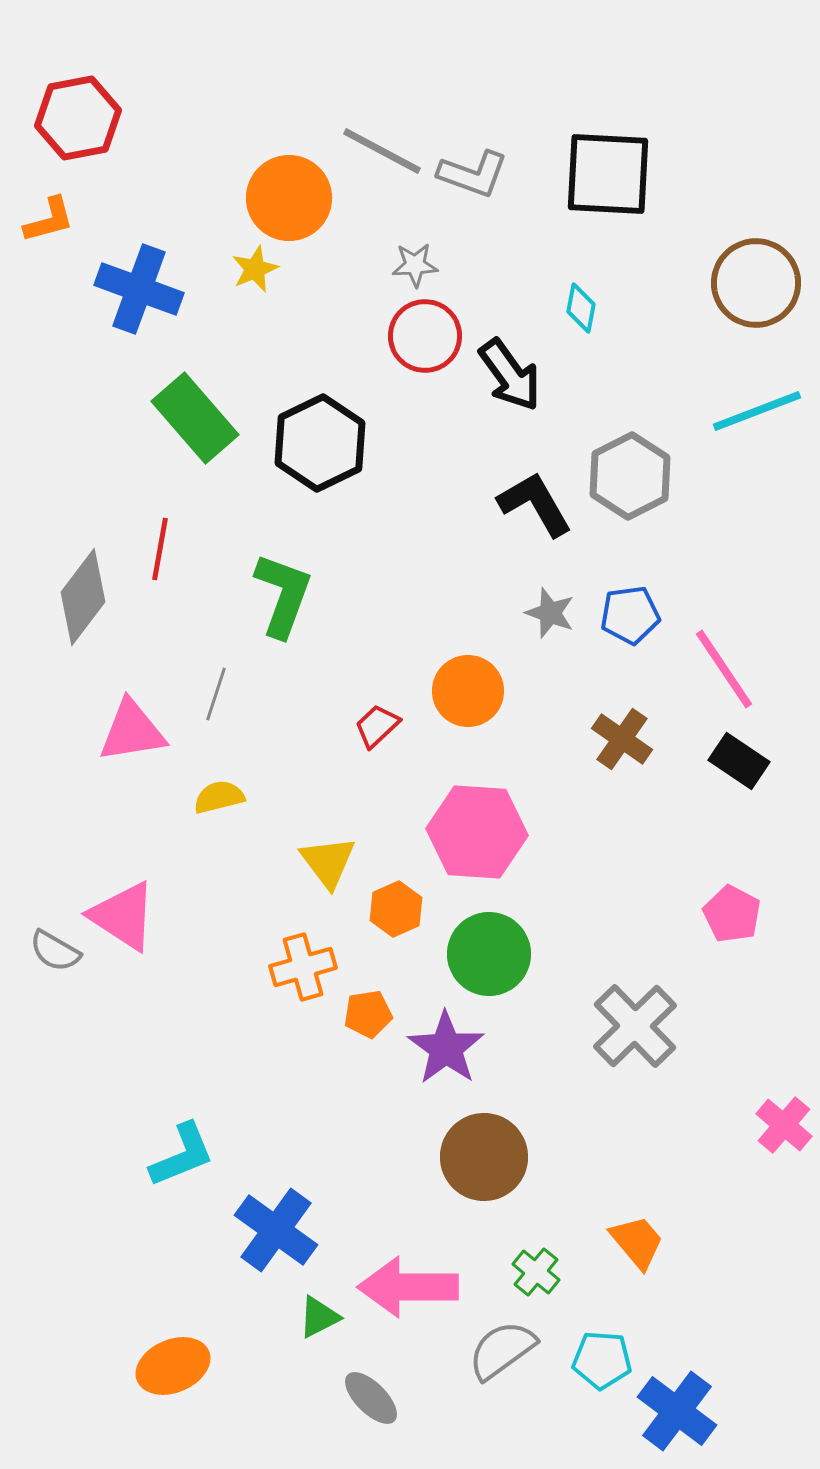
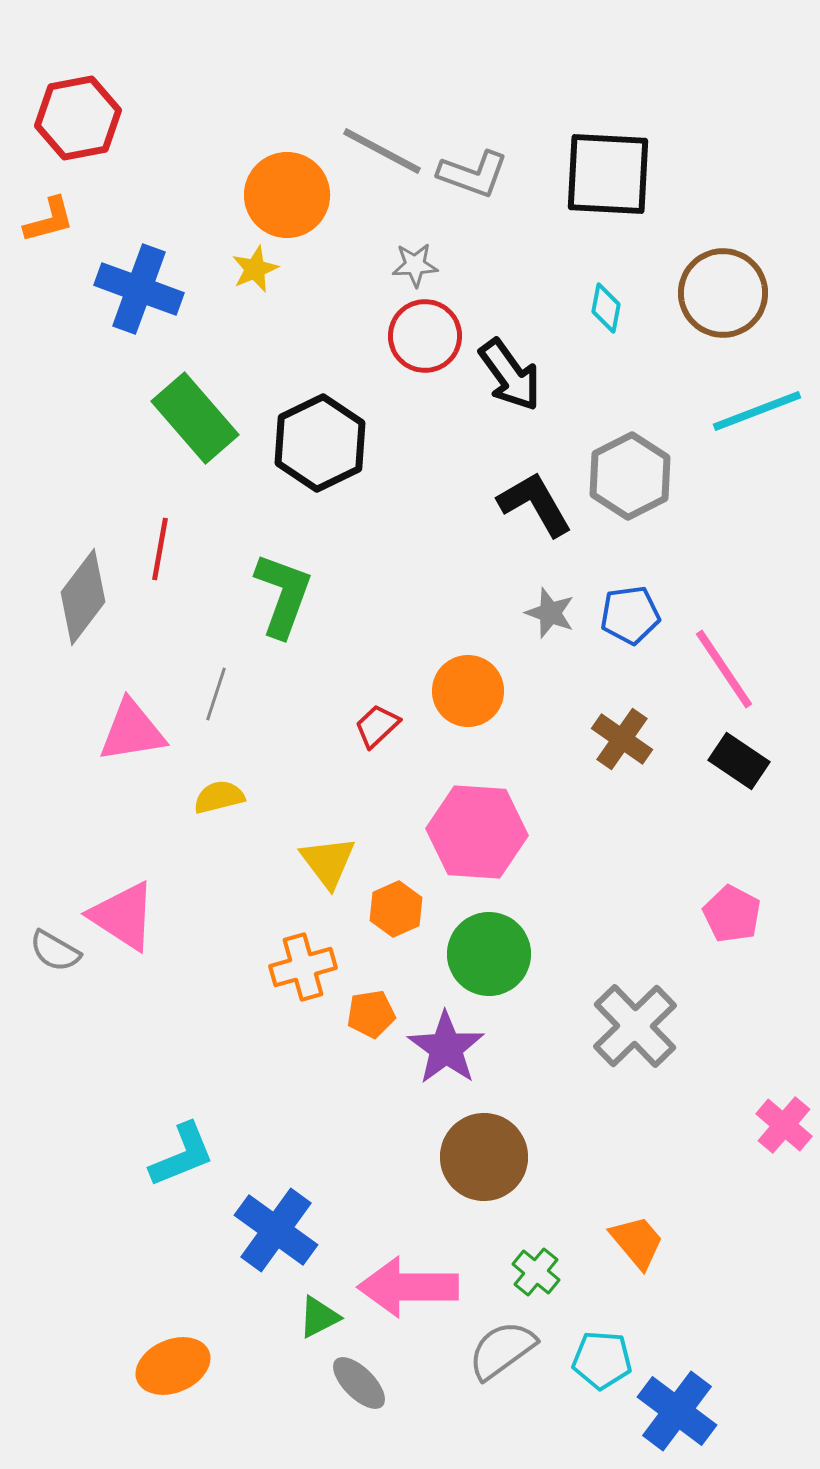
orange circle at (289, 198): moved 2 px left, 3 px up
brown circle at (756, 283): moved 33 px left, 10 px down
cyan diamond at (581, 308): moved 25 px right
orange pentagon at (368, 1014): moved 3 px right
gray ellipse at (371, 1398): moved 12 px left, 15 px up
